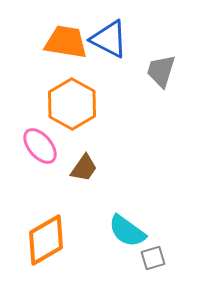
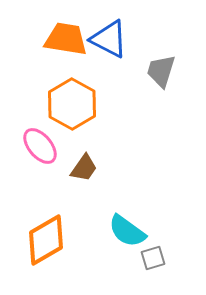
orange trapezoid: moved 3 px up
